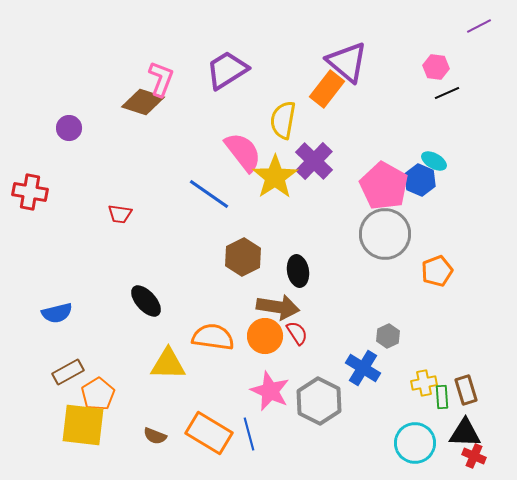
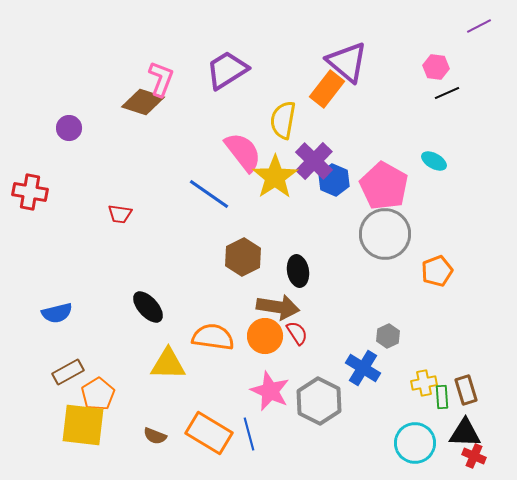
blue hexagon at (420, 180): moved 86 px left
black ellipse at (146, 301): moved 2 px right, 6 px down
